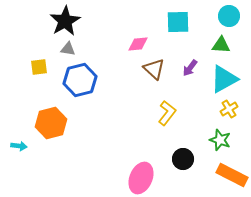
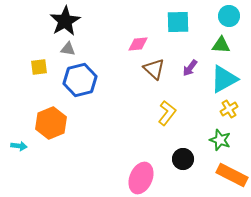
orange hexagon: rotated 8 degrees counterclockwise
